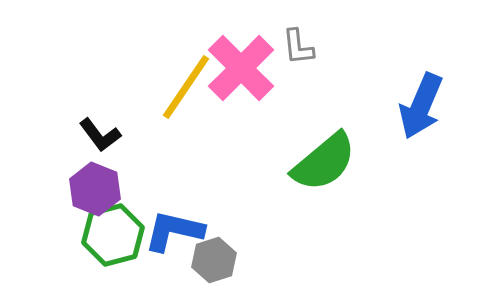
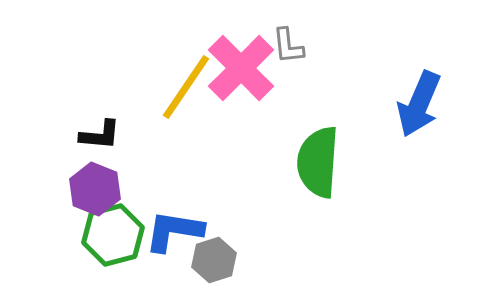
gray L-shape: moved 10 px left, 1 px up
blue arrow: moved 2 px left, 2 px up
black L-shape: rotated 48 degrees counterclockwise
green semicircle: moved 6 px left; rotated 134 degrees clockwise
blue L-shape: rotated 4 degrees counterclockwise
